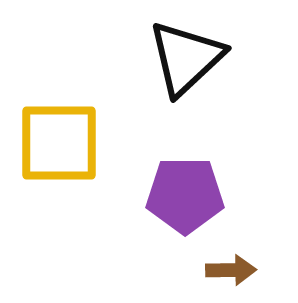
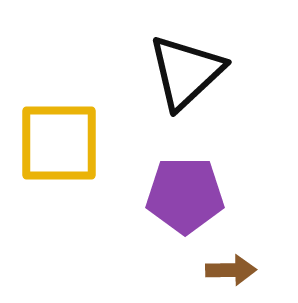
black triangle: moved 14 px down
